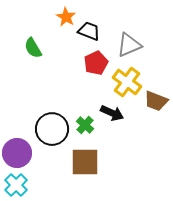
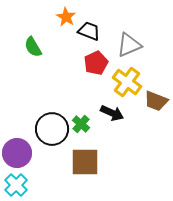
green semicircle: moved 1 px up
green cross: moved 4 px left, 1 px up
